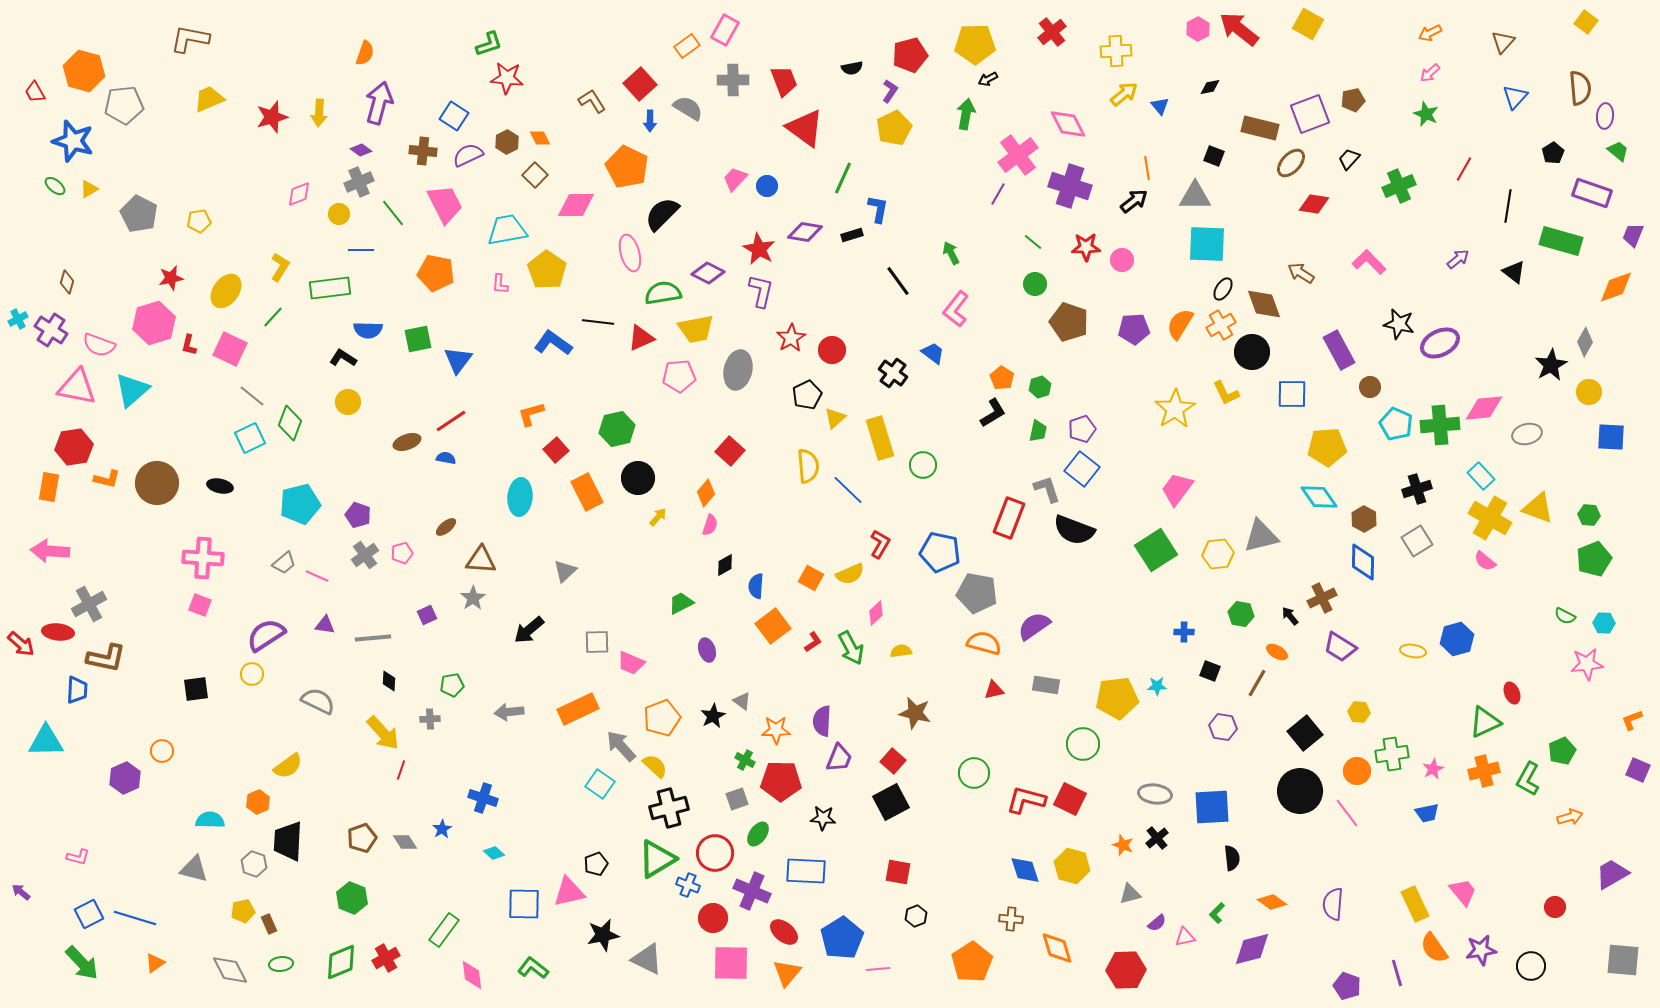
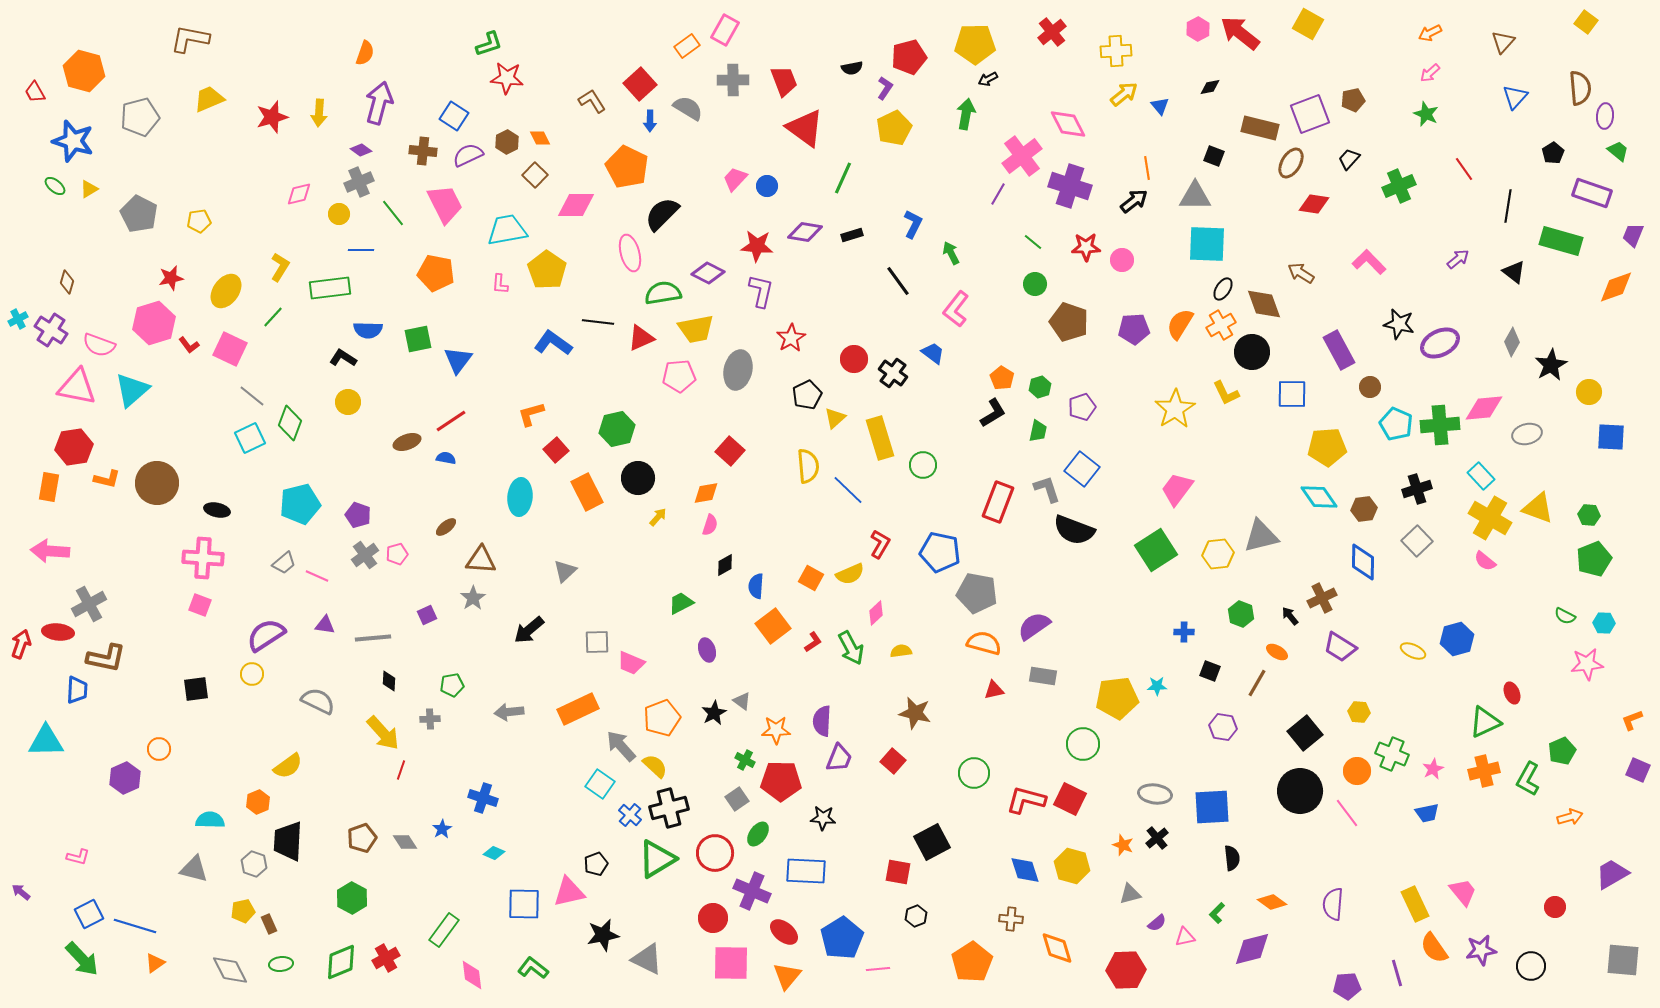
red arrow at (1239, 29): moved 1 px right, 4 px down
red pentagon at (910, 55): moved 1 px left, 2 px down
purple L-shape at (890, 91): moved 5 px left, 3 px up
gray pentagon at (124, 105): moved 16 px right, 12 px down; rotated 9 degrees counterclockwise
pink cross at (1018, 155): moved 4 px right, 1 px down
brown ellipse at (1291, 163): rotated 12 degrees counterclockwise
red line at (1464, 169): rotated 65 degrees counterclockwise
pink diamond at (299, 194): rotated 8 degrees clockwise
blue L-shape at (878, 209): moved 35 px right, 15 px down; rotated 16 degrees clockwise
red star at (759, 249): moved 2 px left, 3 px up; rotated 24 degrees counterclockwise
gray diamond at (1585, 342): moved 73 px left
red L-shape at (189, 345): rotated 50 degrees counterclockwise
red circle at (832, 350): moved 22 px right, 9 px down
purple pentagon at (1082, 429): moved 22 px up
black ellipse at (220, 486): moved 3 px left, 24 px down
orange diamond at (706, 493): rotated 40 degrees clockwise
red rectangle at (1009, 518): moved 11 px left, 16 px up
brown hexagon at (1364, 519): moved 10 px up; rotated 25 degrees clockwise
gray square at (1417, 541): rotated 12 degrees counterclockwise
pink pentagon at (402, 553): moved 5 px left, 1 px down
green hexagon at (1241, 614): rotated 10 degrees clockwise
red arrow at (21, 644): rotated 112 degrees counterclockwise
yellow ellipse at (1413, 651): rotated 15 degrees clockwise
gray rectangle at (1046, 685): moved 3 px left, 9 px up
black star at (713, 716): moved 1 px right, 3 px up
orange circle at (162, 751): moved 3 px left, 2 px up
green cross at (1392, 754): rotated 32 degrees clockwise
gray square at (737, 799): rotated 15 degrees counterclockwise
black square at (891, 802): moved 41 px right, 40 px down
cyan diamond at (494, 853): rotated 20 degrees counterclockwise
blue cross at (688, 885): moved 58 px left, 70 px up; rotated 20 degrees clockwise
green hexagon at (352, 898): rotated 8 degrees clockwise
blue line at (135, 918): moved 8 px down
green arrow at (82, 963): moved 4 px up
orange triangle at (787, 973): moved 3 px down
purple pentagon at (1347, 986): rotated 24 degrees counterclockwise
